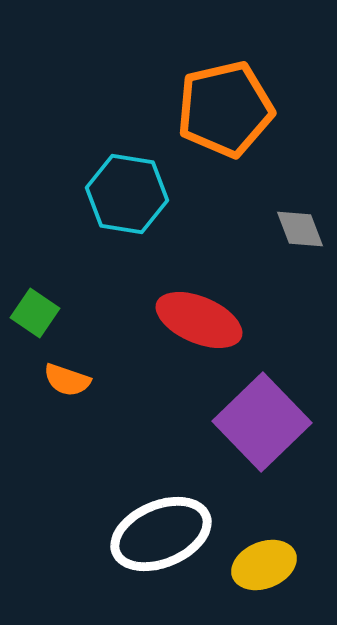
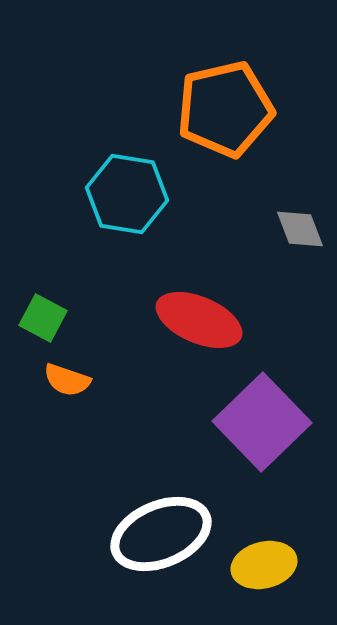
green square: moved 8 px right, 5 px down; rotated 6 degrees counterclockwise
yellow ellipse: rotated 8 degrees clockwise
